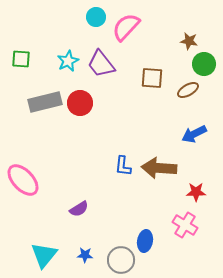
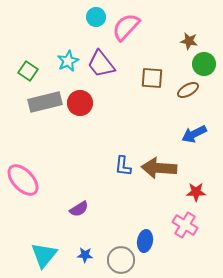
green square: moved 7 px right, 12 px down; rotated 30 degrees clockwise
